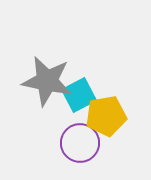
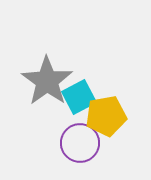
gray star: rotated 24 degrees clockwise
cyan square: moved 2 px down
